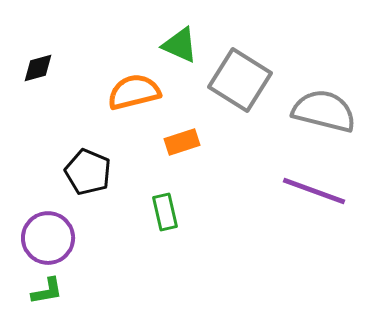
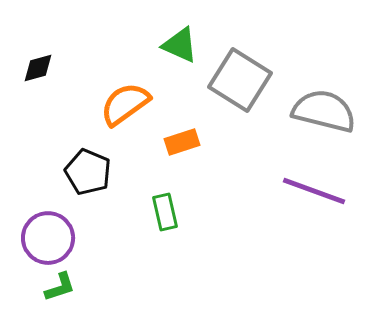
orange semicircle: moved 9 px left, 12 px down; rotated 22 degrees counterclockwise
green L-shape: moved 13 px right, 4 px up; rotated 8 degrees counterclockwise
